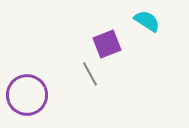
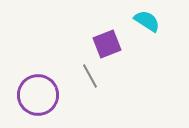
gray line: moved 2 px down
purple circle: moved 11 px right
